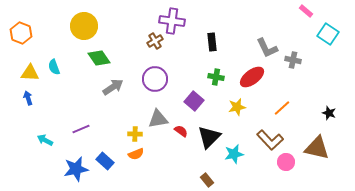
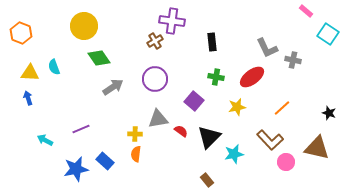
orange semicircle: rotated 119 degrees clockwise
